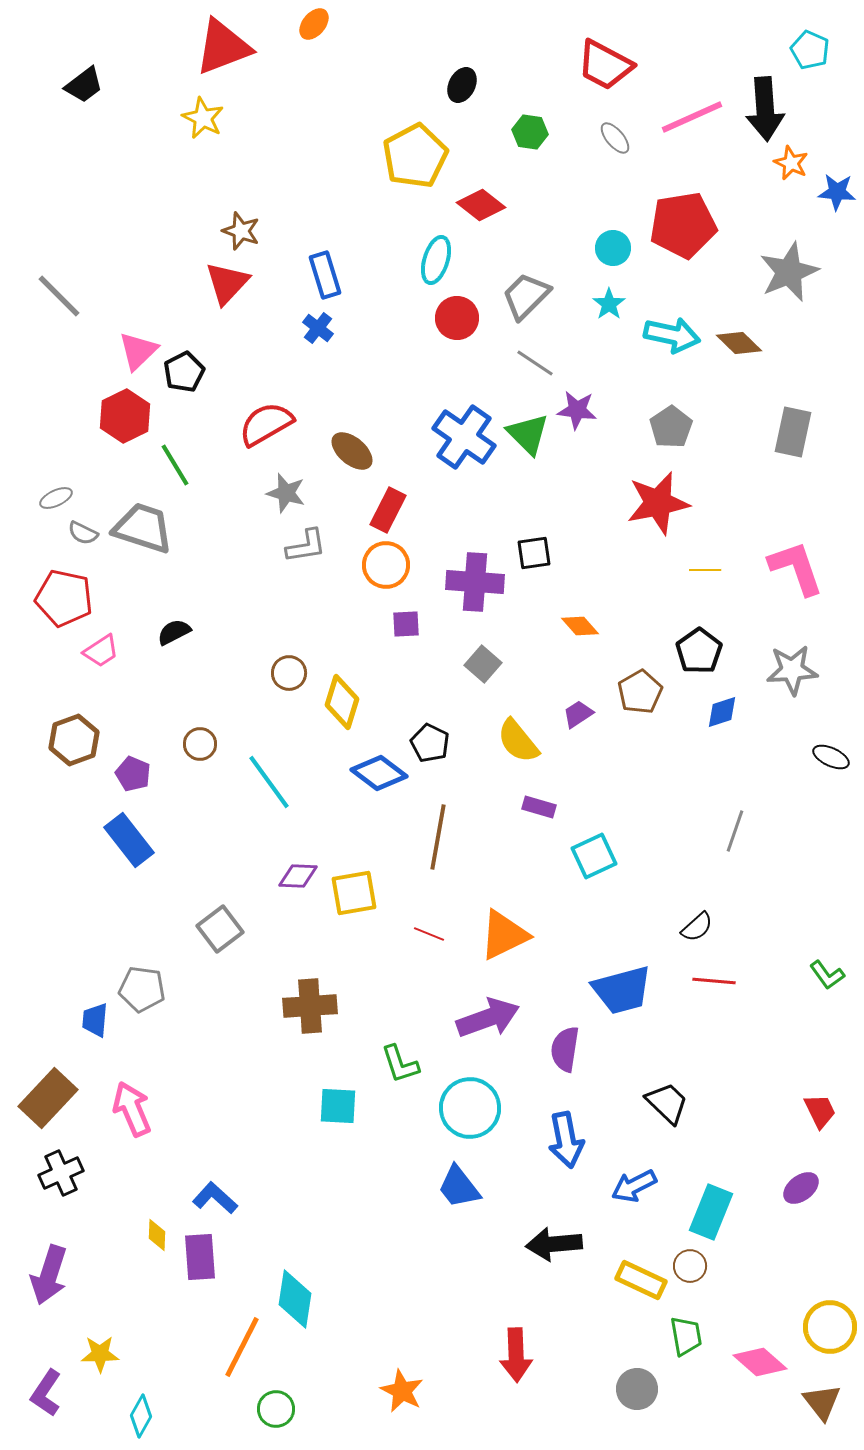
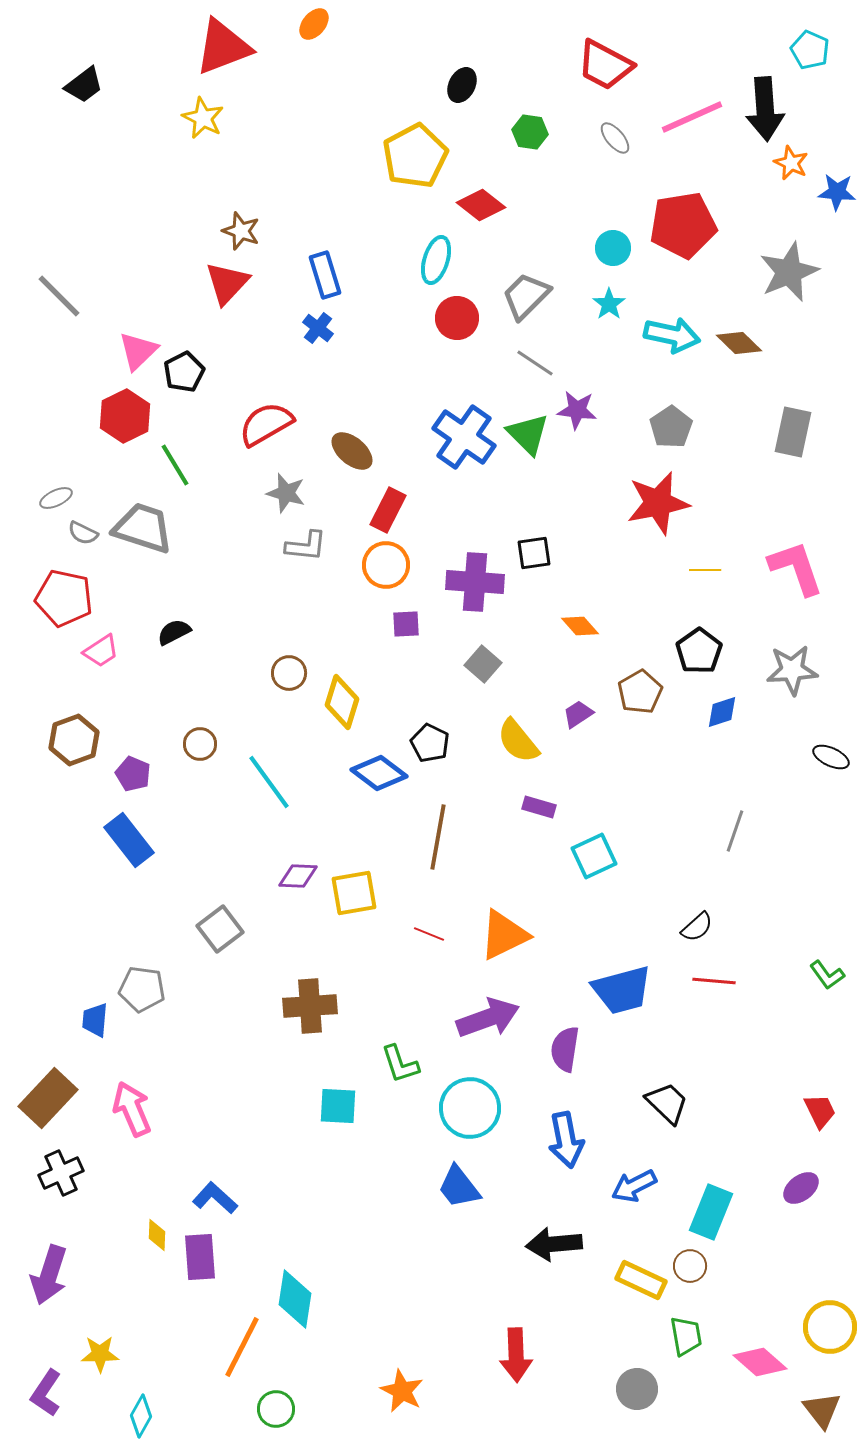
gray L-shape at (306, 546): rotated 15 degrees clockwise
brown triangle at (822, 1402): moved 8 px down
